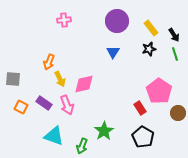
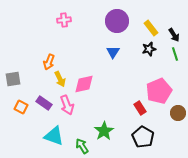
gray square: rotated 14 degrees counterclockwise
pink pentagon: rotated 15 degrees clockwise
green arrow: rotated 126 degrees clockwise
